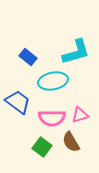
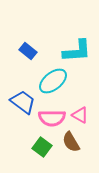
cyan L-shape: moved 1 px right, 1 px up; rotated 12 degrees clockwise
blue rectangle: moved 6 px up
cyan ellipse: rotated 28 degrees counterclockwise
blue trapezoid: moved 5 px right
pink triangle: rotated 48 degrees clockwise
